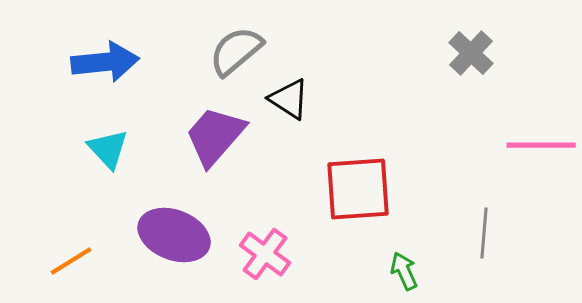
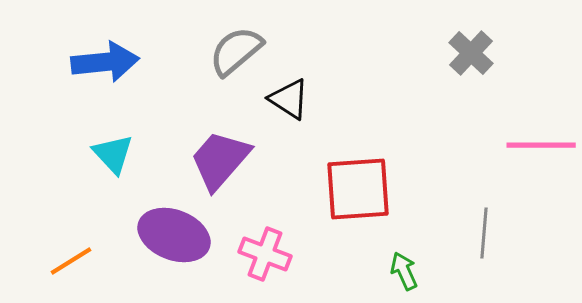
purple trapezoid: moved 5 px right, 24 px down
cyan triangle: moved 5 px right, 5 px down
pink cross: rotated 15 degrees counterclockwise
